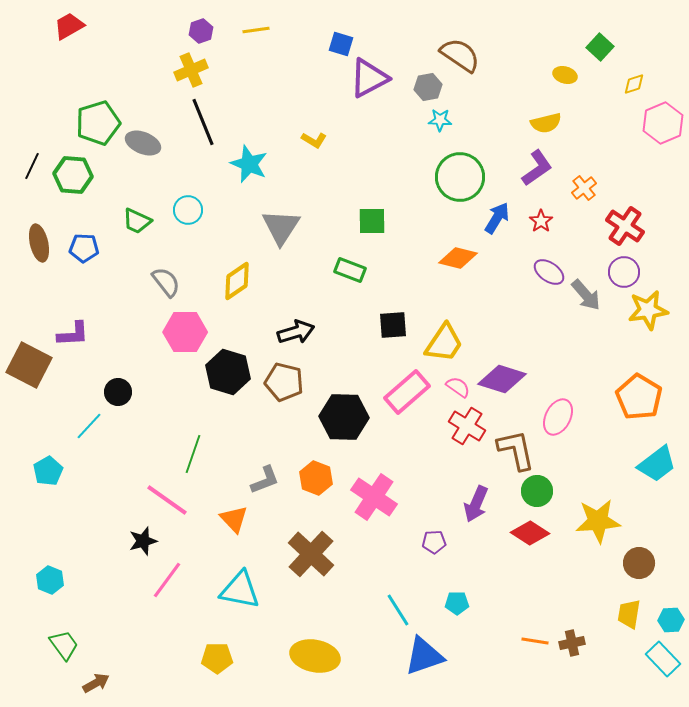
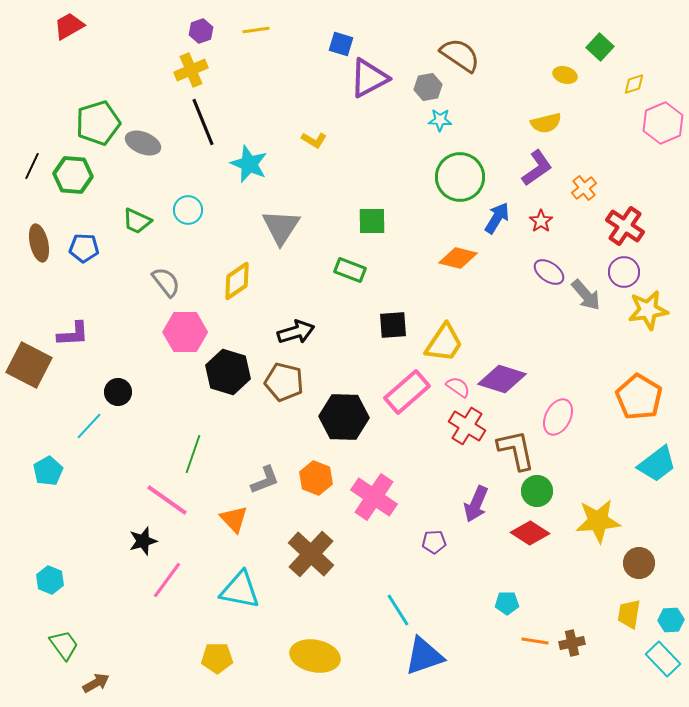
cyan pentagon at (457, 603): moved 50 px right
